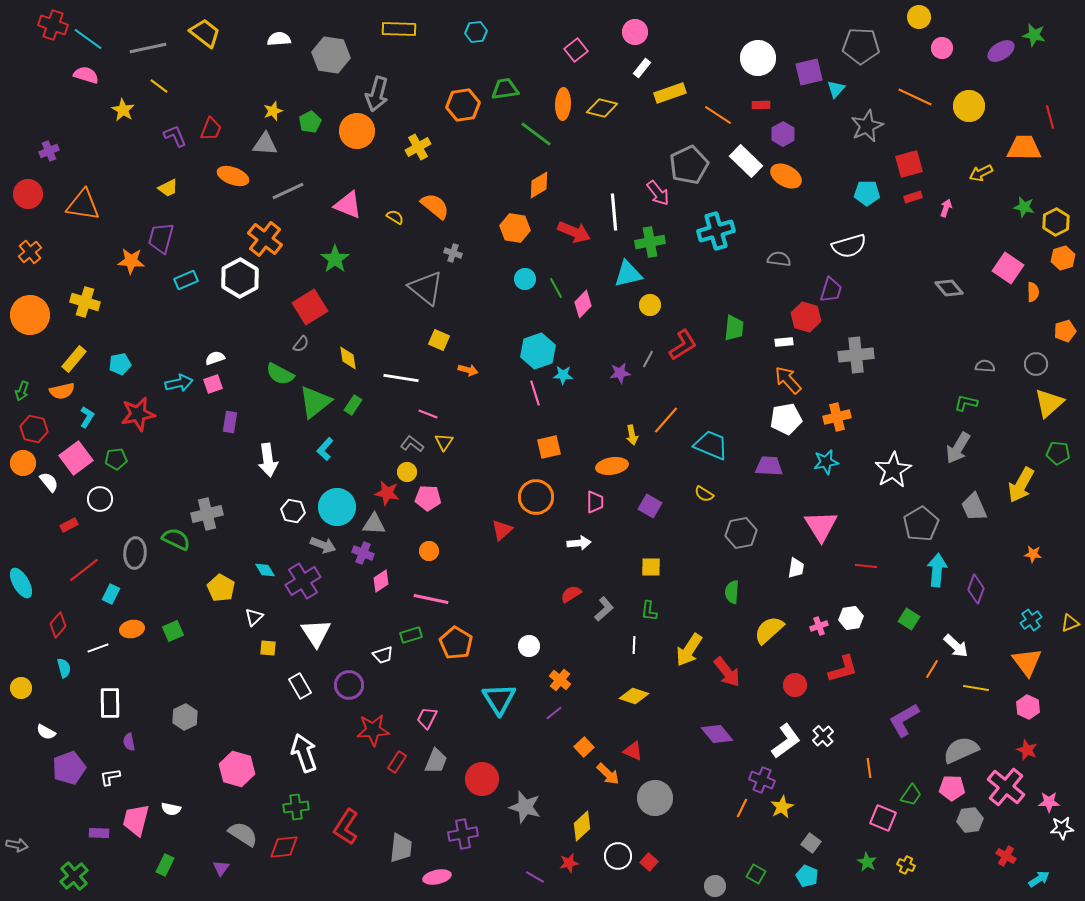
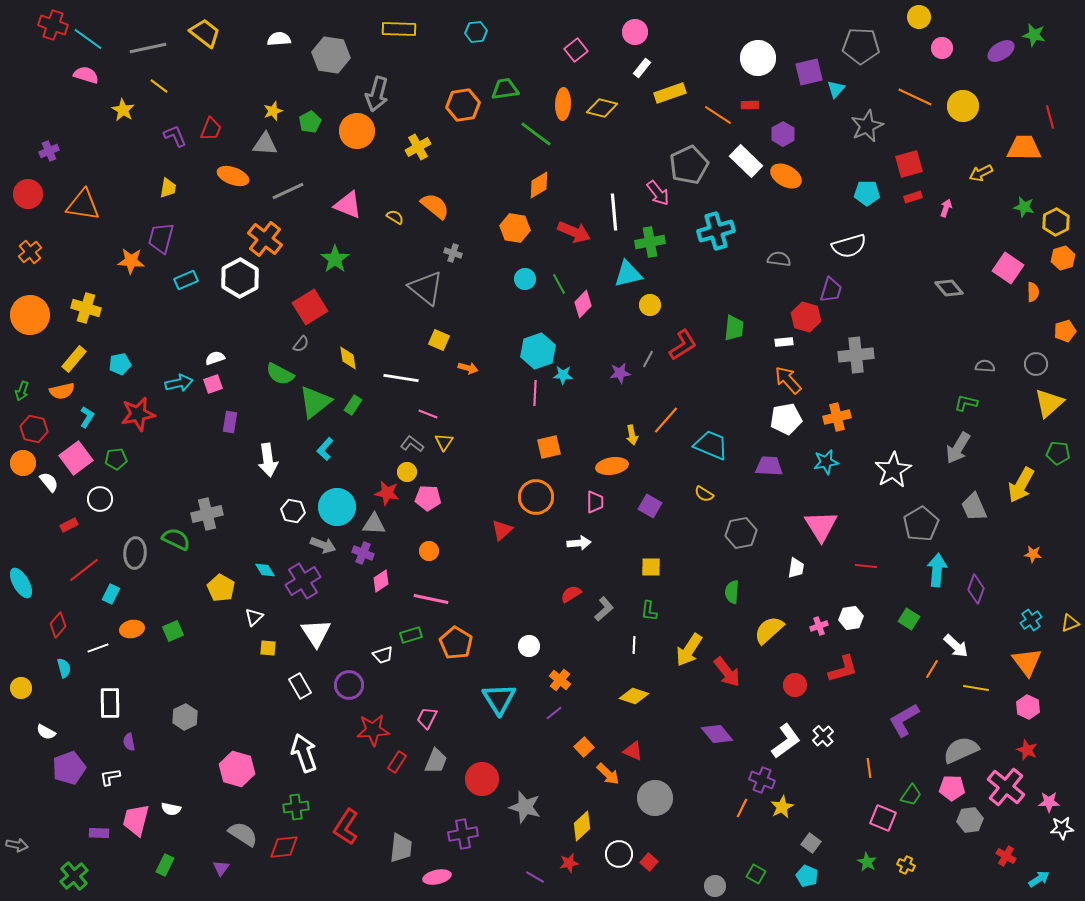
red rectangle at (761, 105): moved 11 px left
yellow circle at (969, 106): moved 6 px left
yellow trapezoid at (168, 188): rotated 55 degrees counterclockwise
green line at (556, 288): moved 3 px right, 4 px up
yellow cross at (85, 302): moved 1 px right, 6 px down
orange arrow at (468, 370): moved 2 px up
pink line at (535, 393): rotated 20 degrees clockwise
white circle at (618, 856): moved 1 px right, 2 px up
